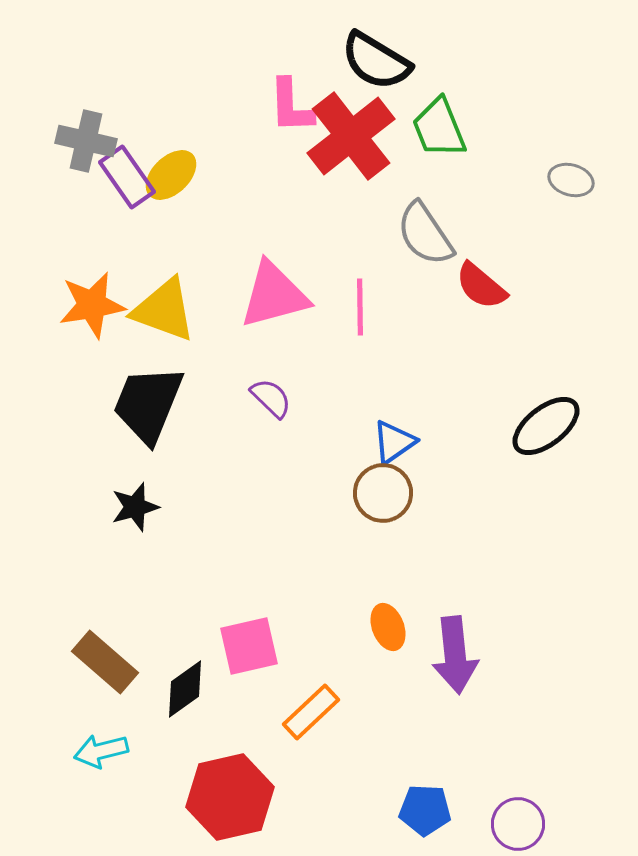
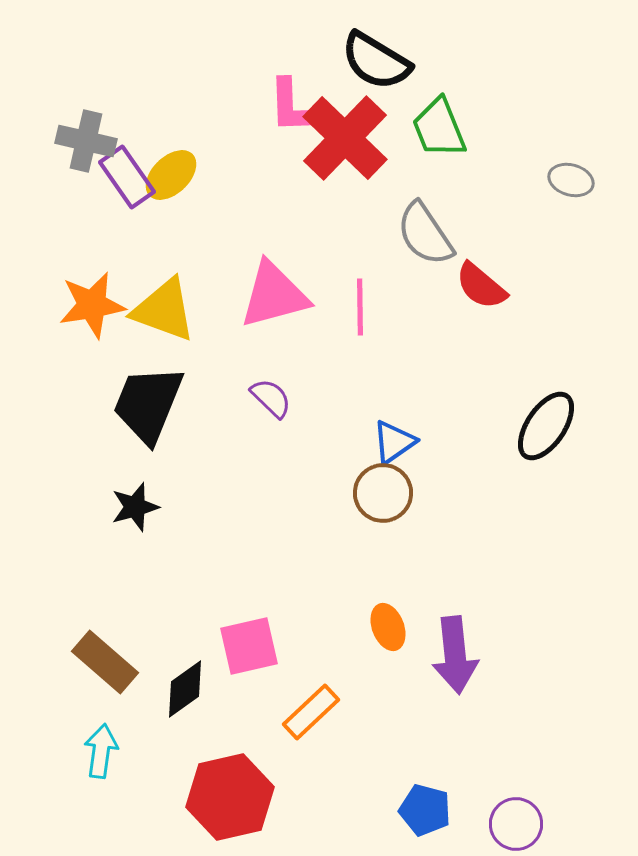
red cross: moved 6 px left, 2 px down; rotated 8 degrees counterclockwise
black ellipse: rotated 18 degrees counterclockwise
cyan arrow: rotated 112 degrees clockwise
blue pentagon: rotated 12 degrees clockwise
purple circle: moved 2 px left
